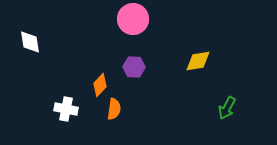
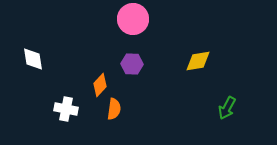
white diamond: moved 3 px right, 17 px down
purple hexagon: moved 2 px left, 3 px up
